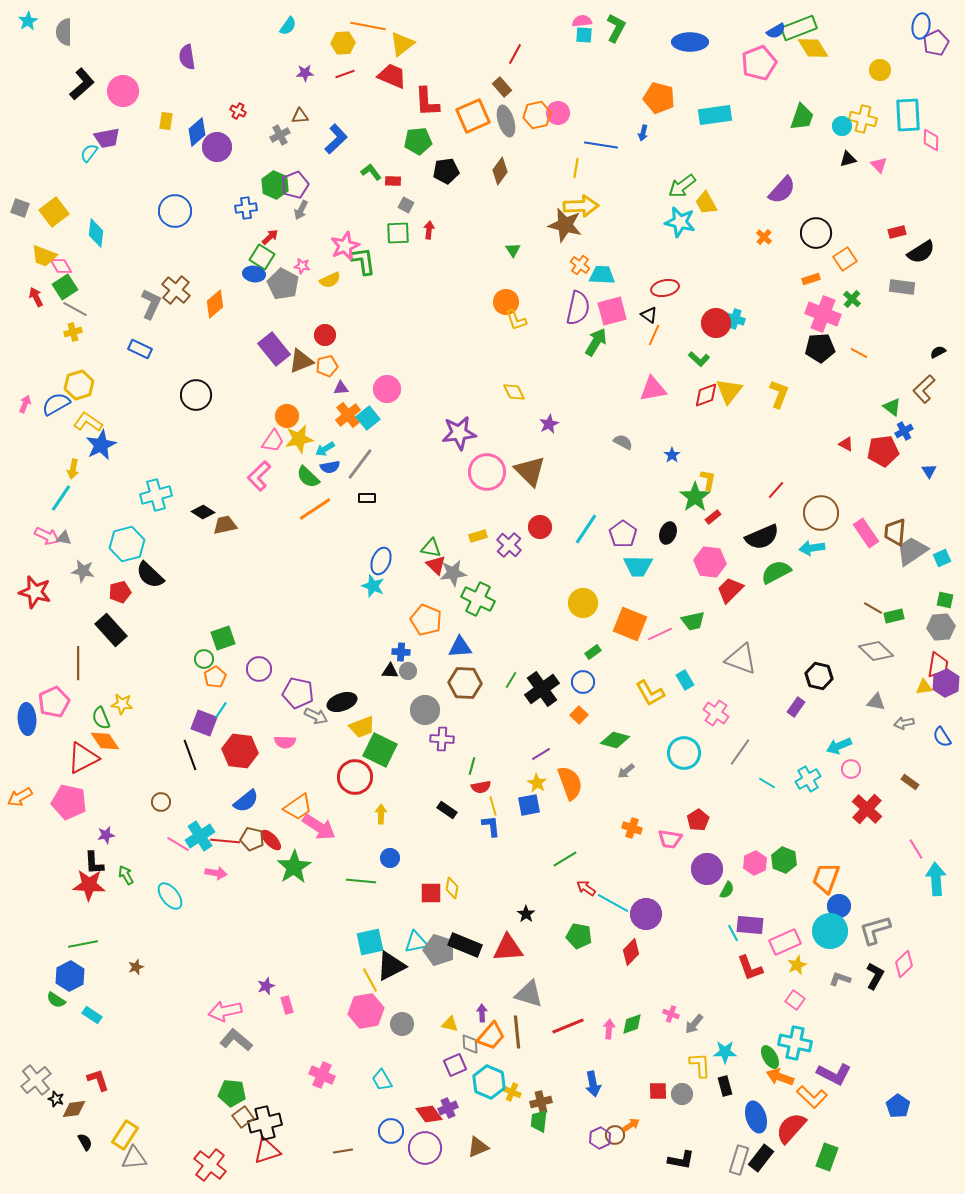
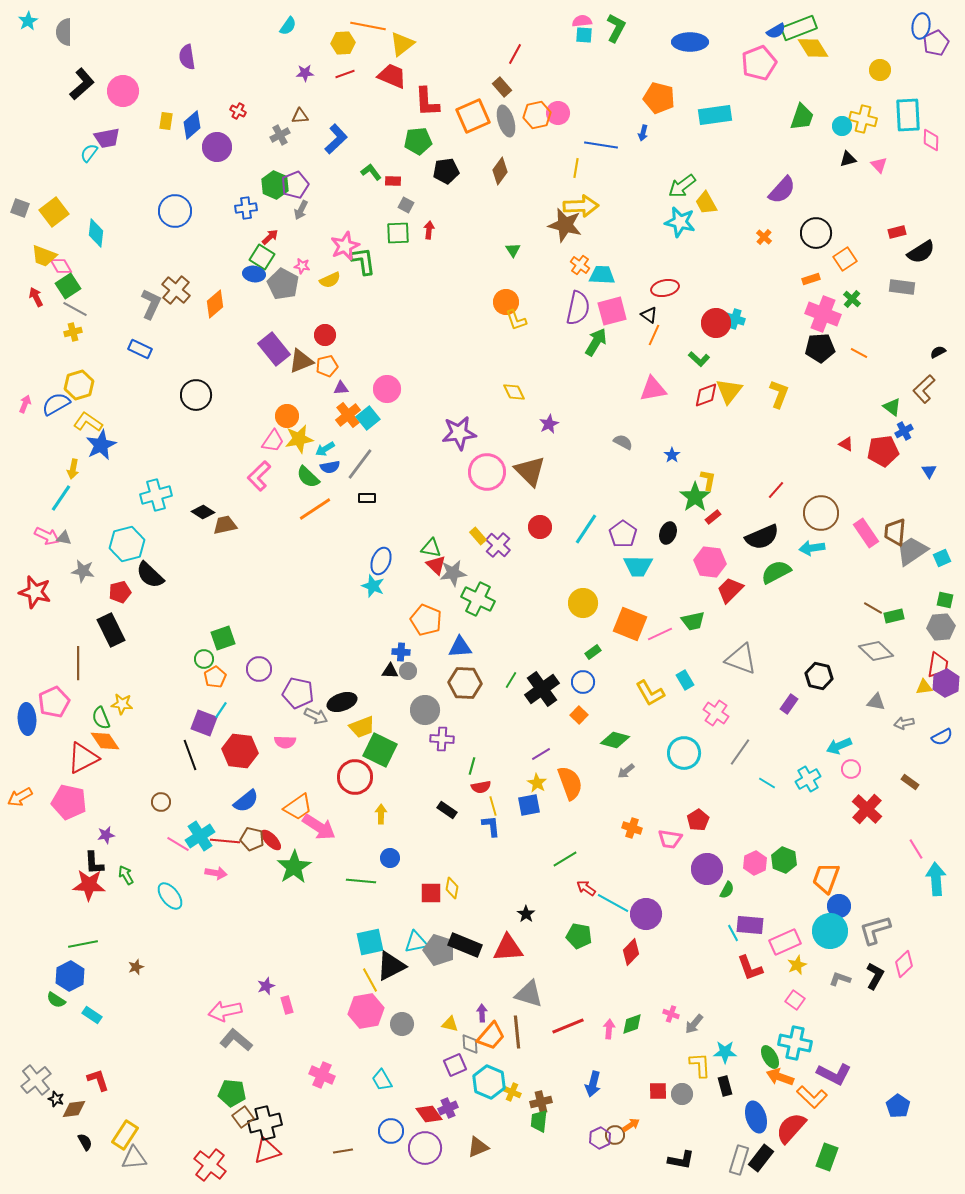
blue diamond at (197, 132): moved 5 px left, 7 px up
green square at (65, 287): moved 3 px right, 1 px up
yellow rectangle at (478, 536): rotated 66 degrees clockwise
purple cross at (509, 545): moved 11 px left
black rectangle at (111, 630): rotated 16 degrees clockwise
purple rectangle at (796, 707): moved 7 px left, 3 px up
blue semicircle at (942, 737): rotated 85 degrees counterclockwise
blue arrow at (593, 1084): rotated 25 degrees clockwise
